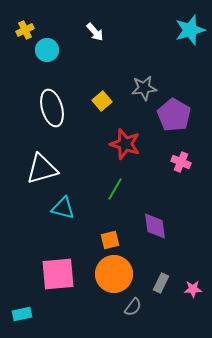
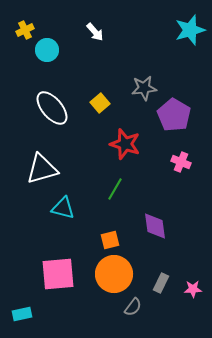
yellow square: moved 2 px left, 2 px down
white ellipse: rotated 24 degrees counterclockwise
